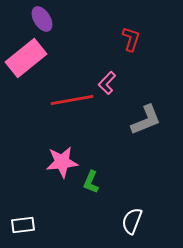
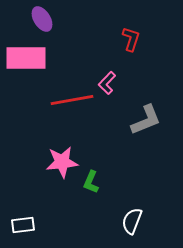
pink rectangle: rotated 39 degrees clockwise
